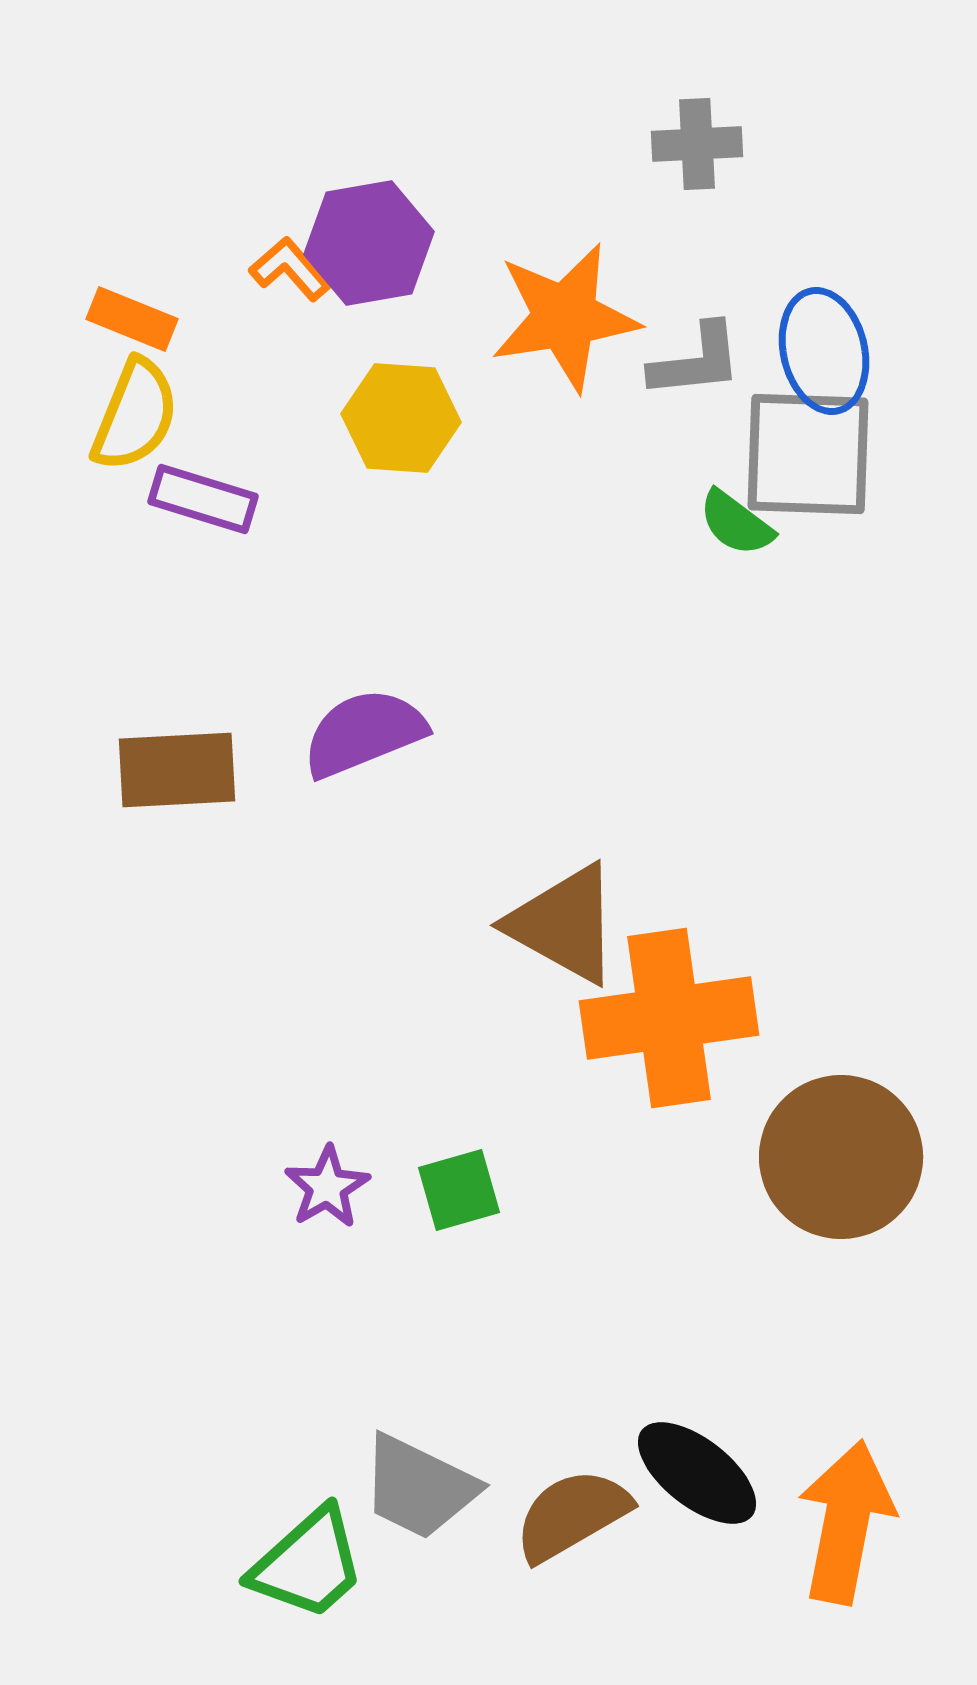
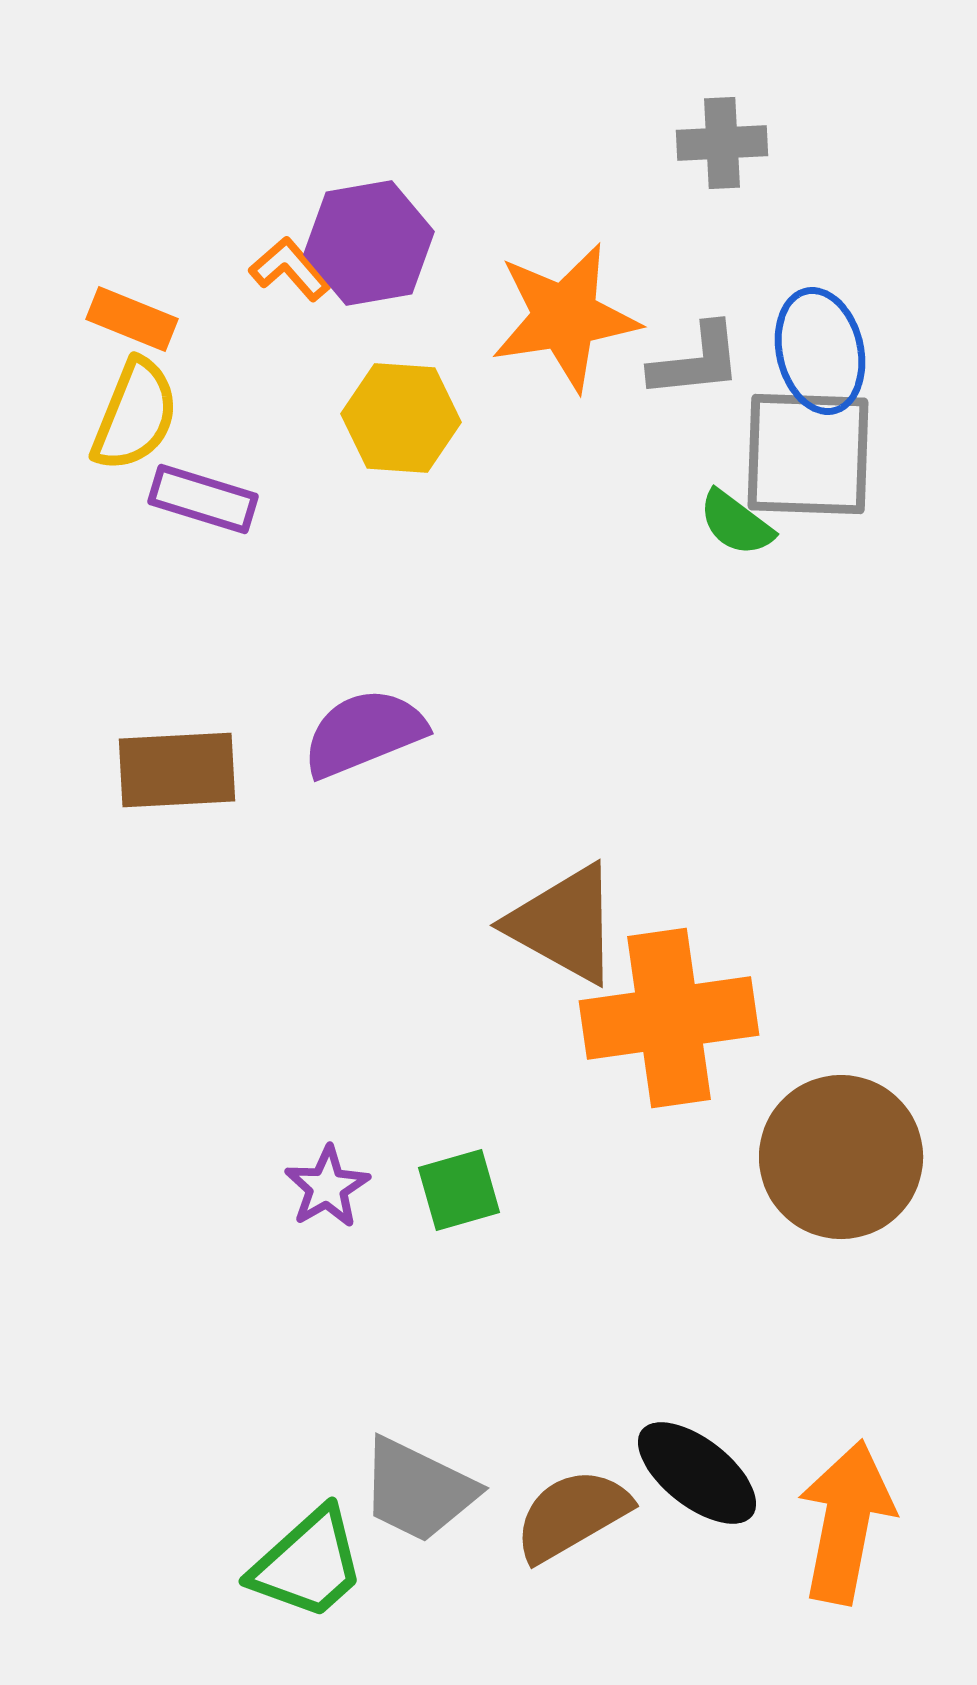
gray cross: moved 25 px right, 1 px up
blue ellipse: moved 4 px left
gray trapezoid: moved 1 px left, 3 px down
